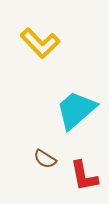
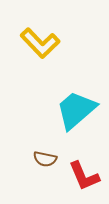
brown semicircle: rotated 20 degrees counterclockwise
red L-shape: rotated 12 degrees counterclockwise
